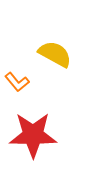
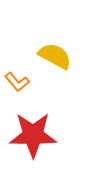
yellow semicircle: moved 2 px down
